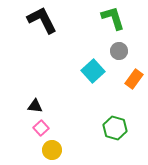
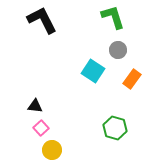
green L-shape: moved 1 px up
gray circle: moved 1 px left, 1 px up
cyan square: rotated 15 degrees counterclockwise
orange rectangle: moved 2 px left
